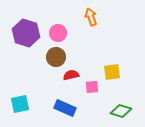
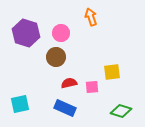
pink circle: moved 3 px right
red semicircle: moved 2 px left, 8 px down
